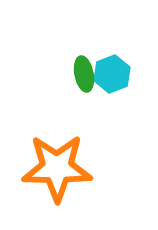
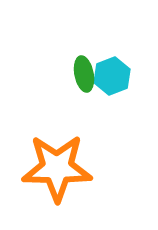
cyan hexagon: moved 2 px down
